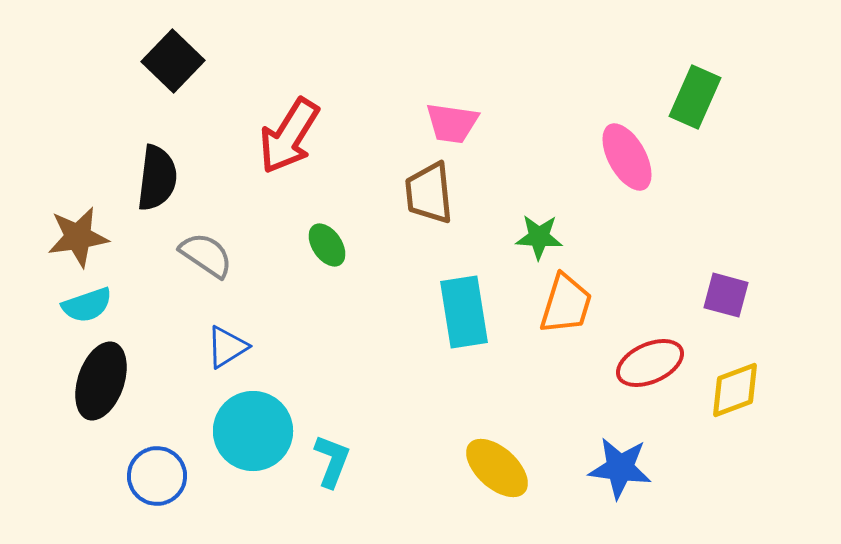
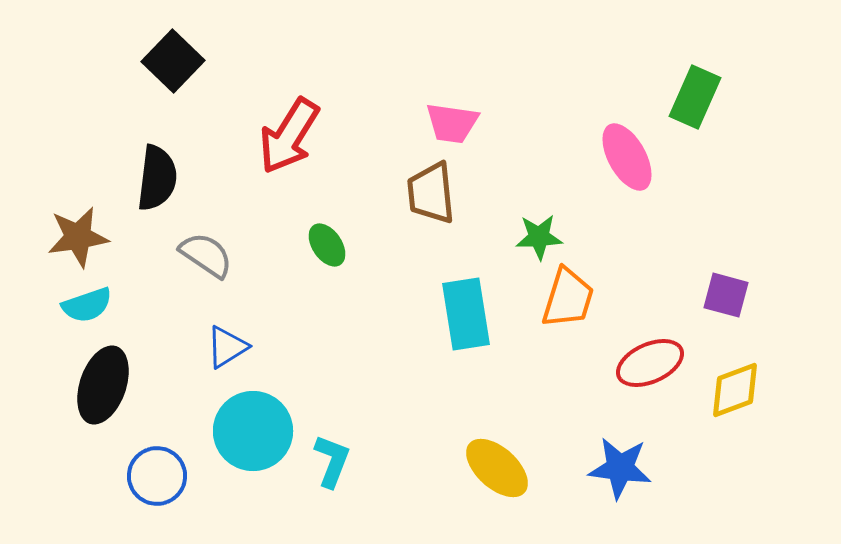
brown trapezoid: moved 2 px right
green star: rotated 6 degrees counterclockwise
orange trapezoid: moved 2 px right, 6 px up
cyan rectangle: moved 2 px right, 2 px down
black ellipse: moved 2 px right, 4 px down
